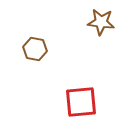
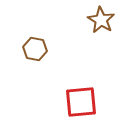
brown star: moved 2 px up; rotated 24 degrees clockwise
